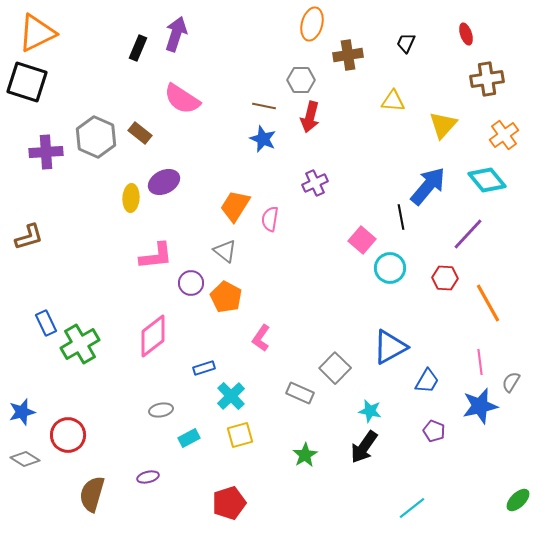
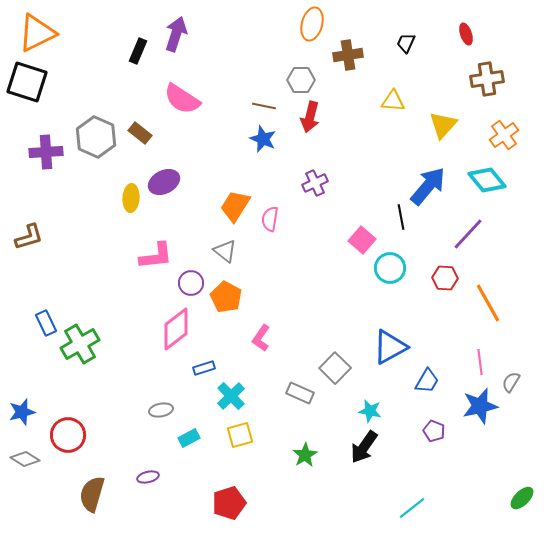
black rectangle at (138, 48): moved 3 px down
pink diamond at (153, 336): moved 23 px right, 7 px up
green ellipse at (518, 500): moved 4 px right, 2 px up
